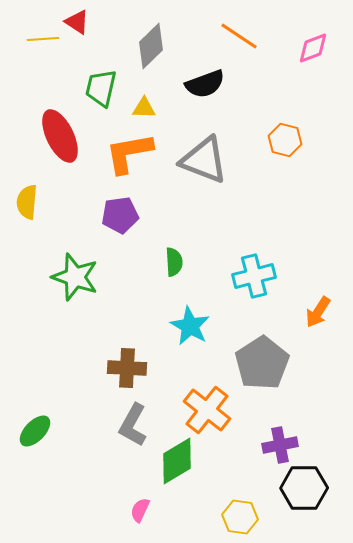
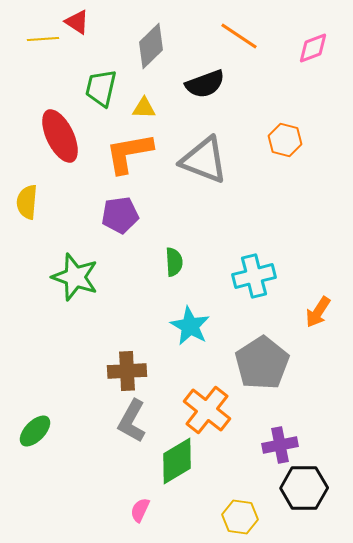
brown cross: moved 3 px down; rotated 6 degrees counterclockwise
gray L-shape: moved 1 px left, 4 px up
